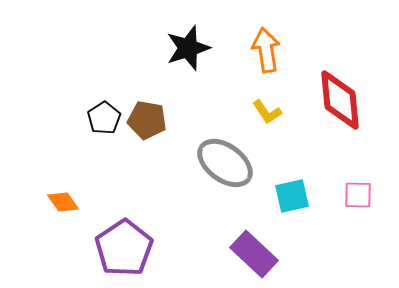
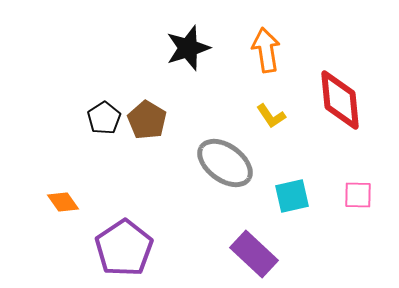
yellow L-shape: moved 4 px right, 4 px down
brown pentagon: rotated 21 degrees clockwise
